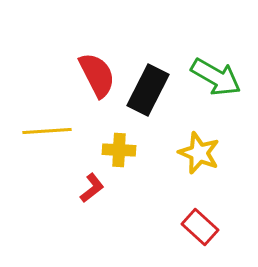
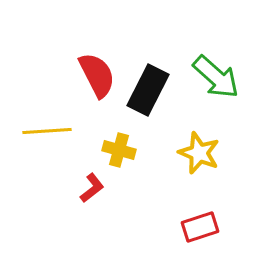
green arrow: rotated 12 degrees clockwise
yellow cross: rotated 12 degrees clockwise
red rectangle: rotated 60 degrees counterclockwise
